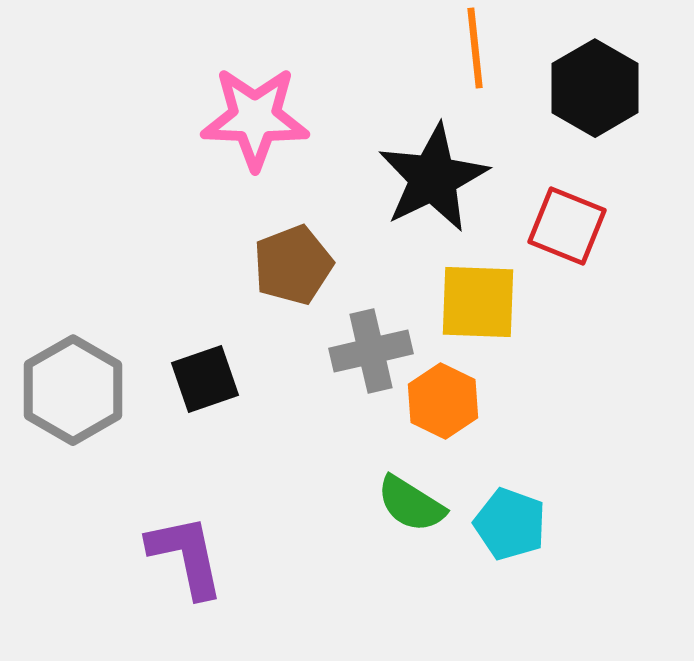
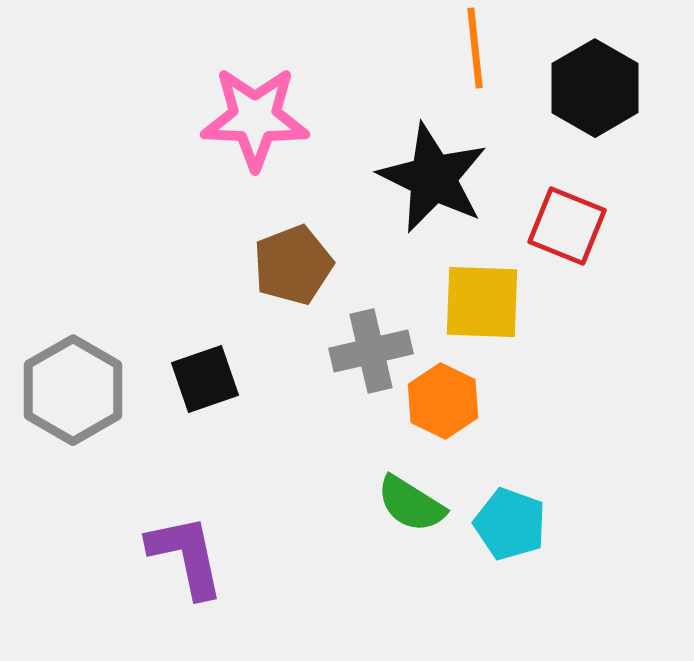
black star: rotated 20 degrees counterclockwise
yellow square: moved 4 px right
